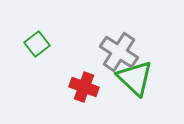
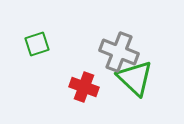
green square: rotated 20 degrees clockwise
gray cross: rotated 12 degrees counterclockwise
